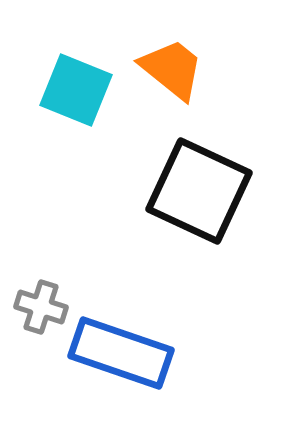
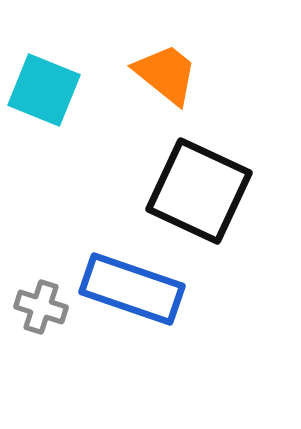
orange trapezoid: moved 6 px left, 5 px down
cyan square: moved 32 px left
blue rectangle: moved 11 px right, 64 px up
